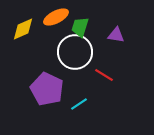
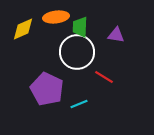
orange ellipse: rotated 20 degrees clockwise
green trapezoid: rotated 15 degrees counterclockwise
white circle: moved 2 px right
red line: moved 2 px down
cyan line: rotated 12 degrees clockwise
